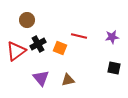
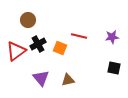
brown circle: moved 1 px right
